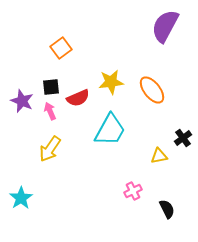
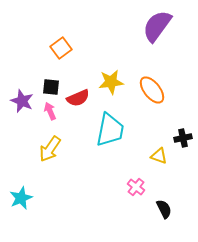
purple semicircle: moved 8 px left; rotated 8 degrees clockwise
black square: rotated 12 degrees clockwise
cyan trapezoid: rotated 18 degrees counterclockwise
black cross: rotated 24 degrees clockwise
yellow triangle: rotated 30 degrees clockwise
pink cross: moved 3 px right, 4 px up; rotated 24 degrees counterclockwise
cyan star: rotated 10 degrees clockwise
black semicircle: moved 3 px left
